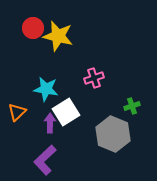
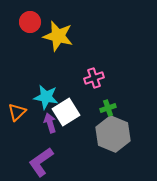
red circle: moved 3 px left, 6 px up
cyan star: moved 8 px down
green cross: moved 24 px left, 2 px down
purple arrow: rotated 18 degrees counterclockwise
purple L-shape: moved 4 px left, 2 px down; rotated 8 degrees clockwise
